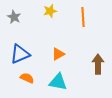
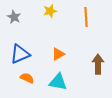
orange line: moved 3 px right
